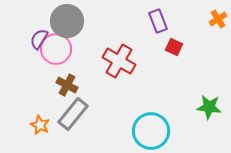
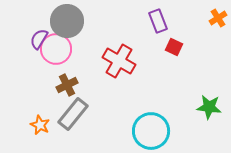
orange cross: moved 1 px up
brown cross: rotated 35 degrees clockwise
